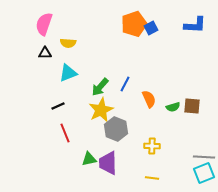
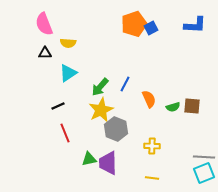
pink semicircle: rotated 40 degrees counterclockwise
cyan triangle: rotated 12 degrees counterclockwise
